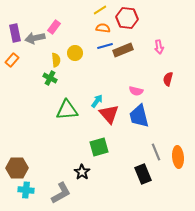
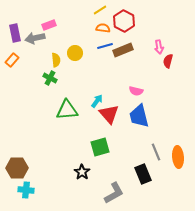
red hexagon: moved 3 px left, 3 px down; rotated 20 degrees clockwise
pink rectangle: moved 5 px left, 2 px up; rotated 32 degrees clockwise
red semicircle: moved 18 px up
green square: moved 1 px right
gray L-shape: moved 53 px right
